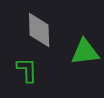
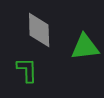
green triangle: moved 5 px up
